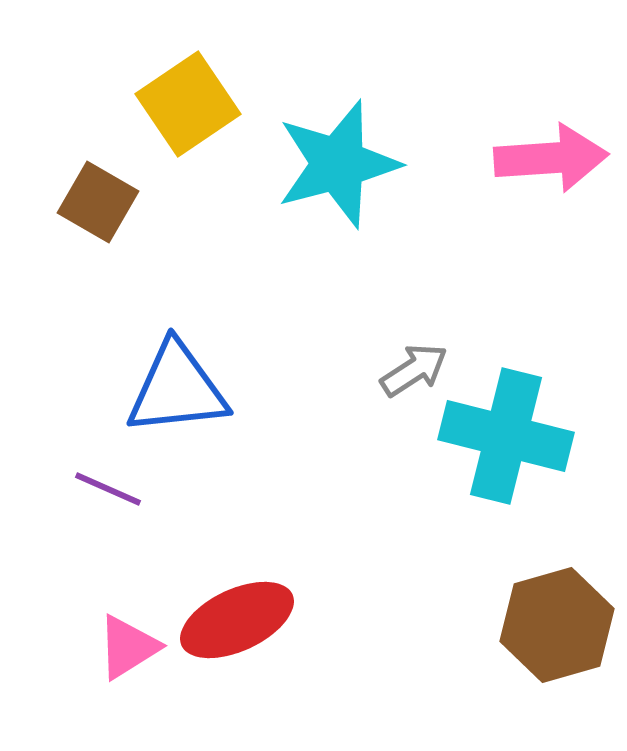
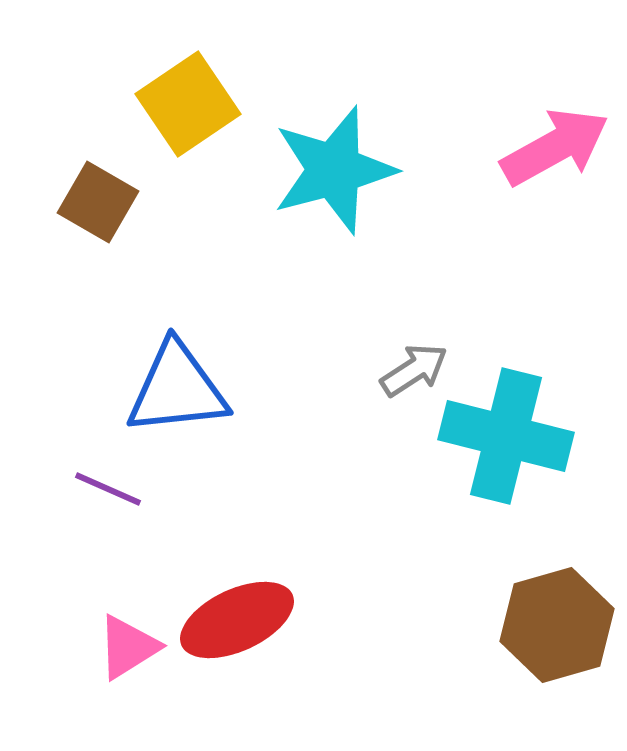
pink arrow: moved 4 px right, 11 px up; rotated 25 degrees counterclockwise
cyan star: moved 4 px left, 6 px down
